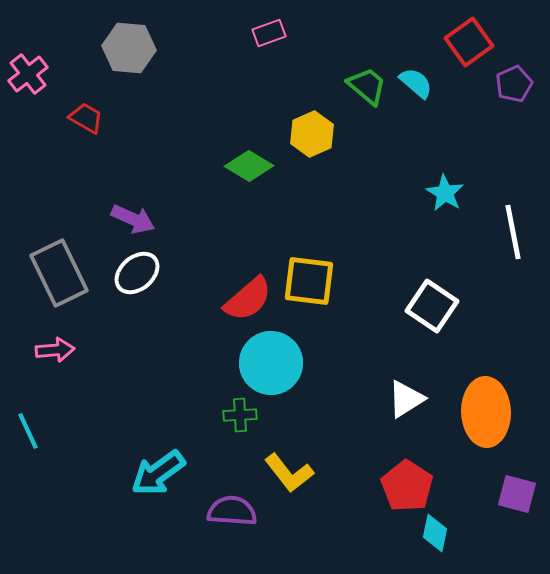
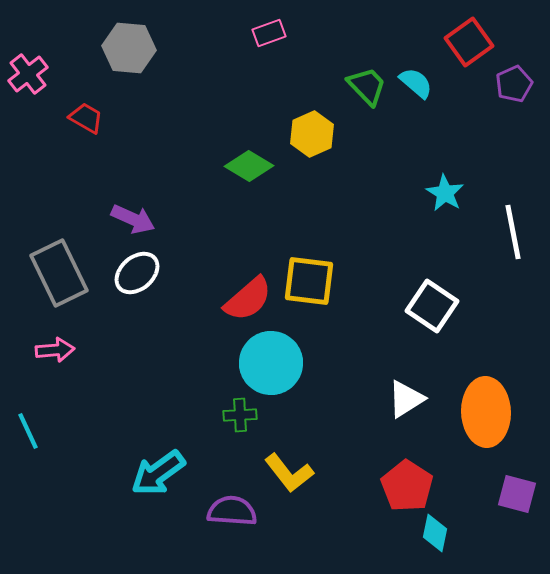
green trapezoid: rotated 6 degrees clockwise
